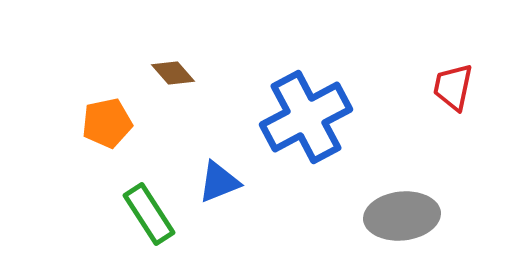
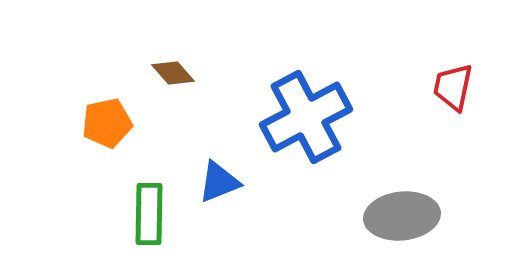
green rectangle: rotated 34 degrees clockwise
